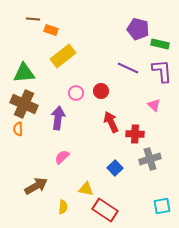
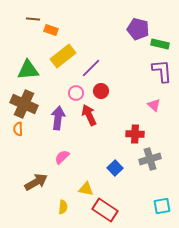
purple line: moved 37 px left; rotated 70 degrees counterclockwise
green triangle: moved 4 px right, 3 px up
red arrow: moved 22 px left, 7 px up
brown arrow: moved 4 px up
